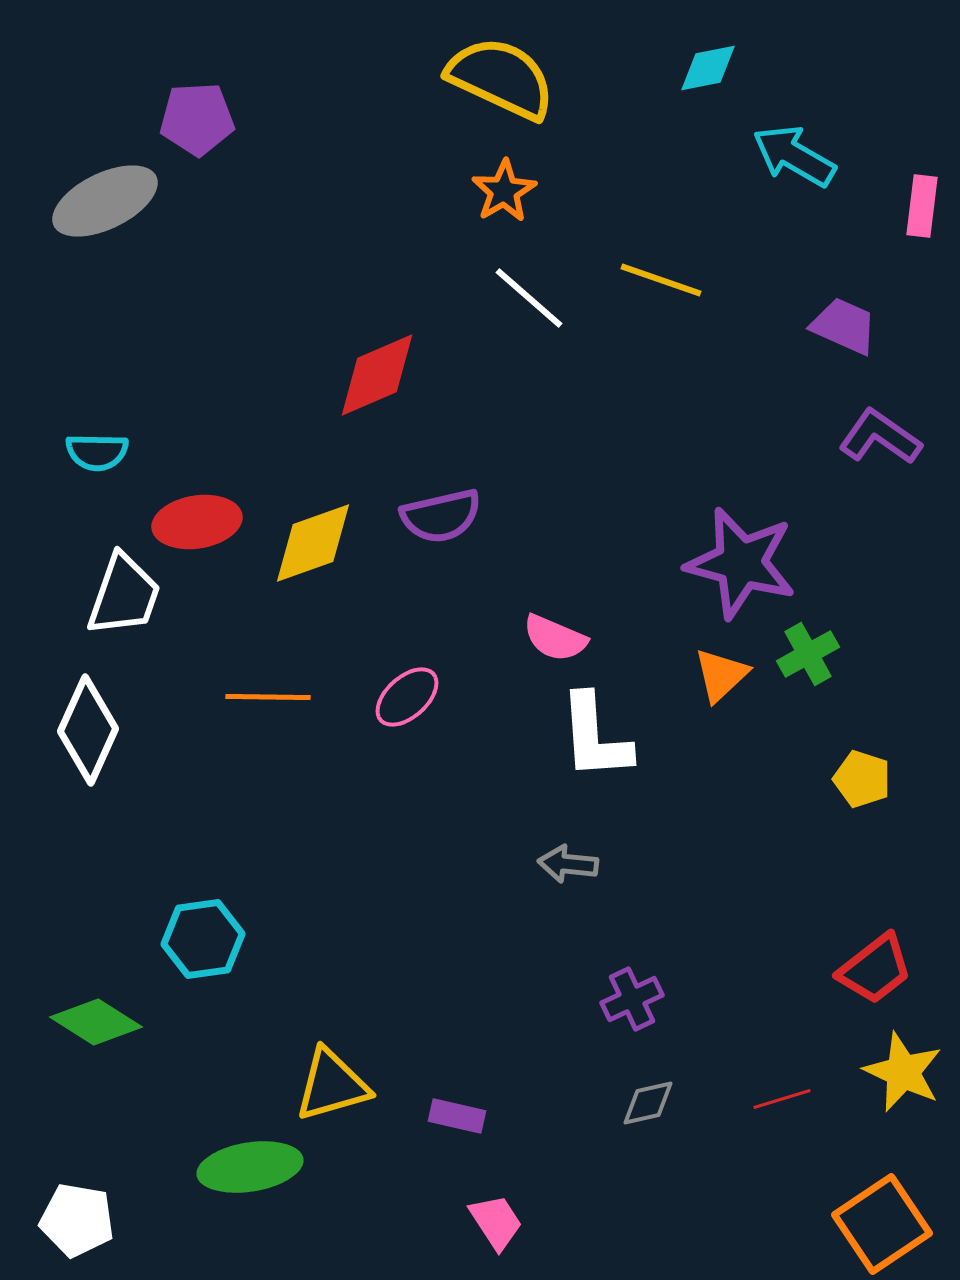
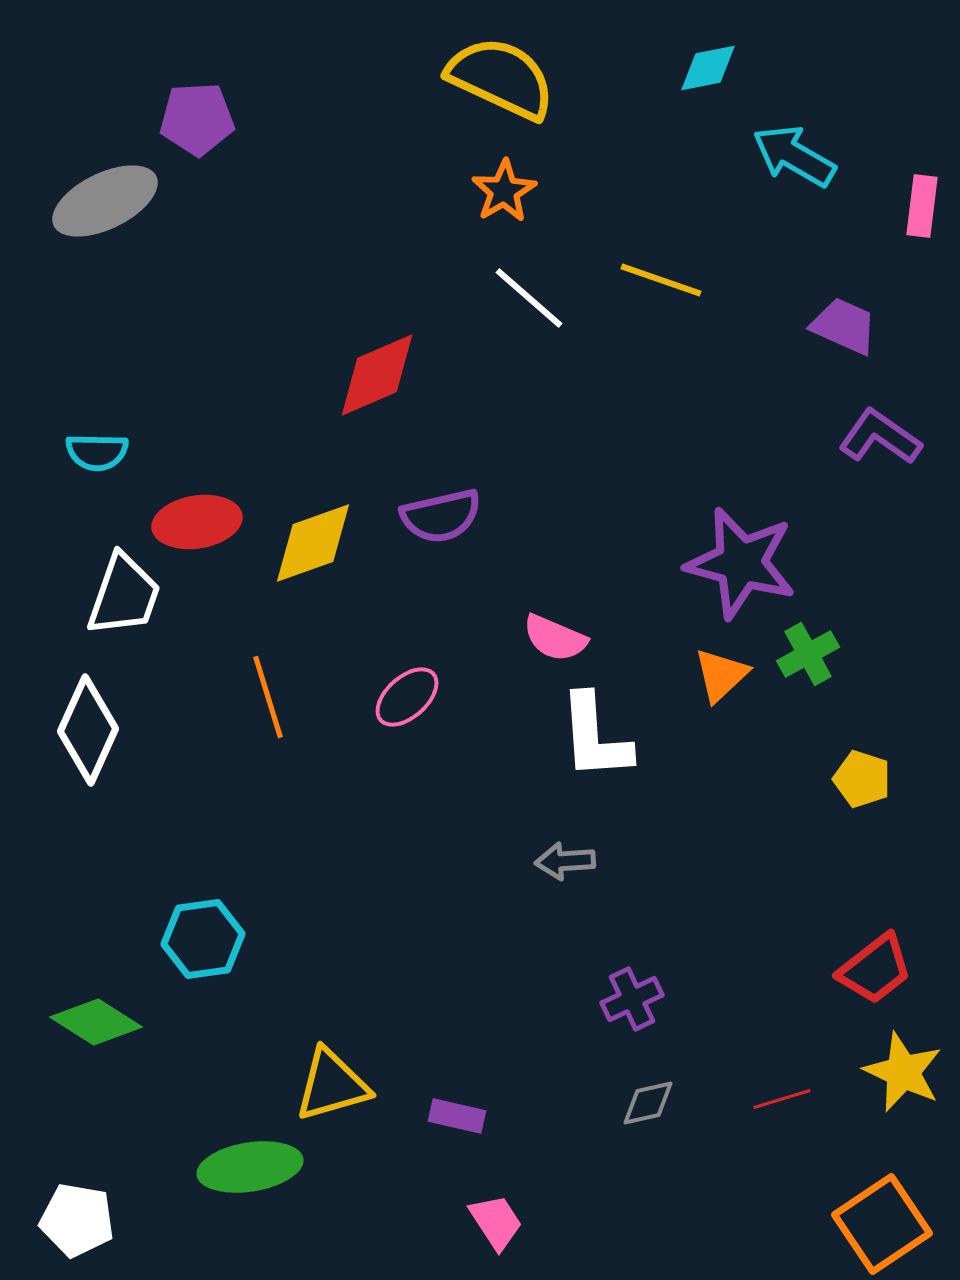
orange line: rotated 72 degrees clockwise
gray arrow: moved 3 px left, 3 px up; rotated 10 degrees counterclockwise
